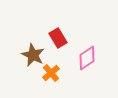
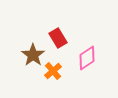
brown star: rotated 10 degrees clockwise
orange cross: moved 2 px right, 2 px up
